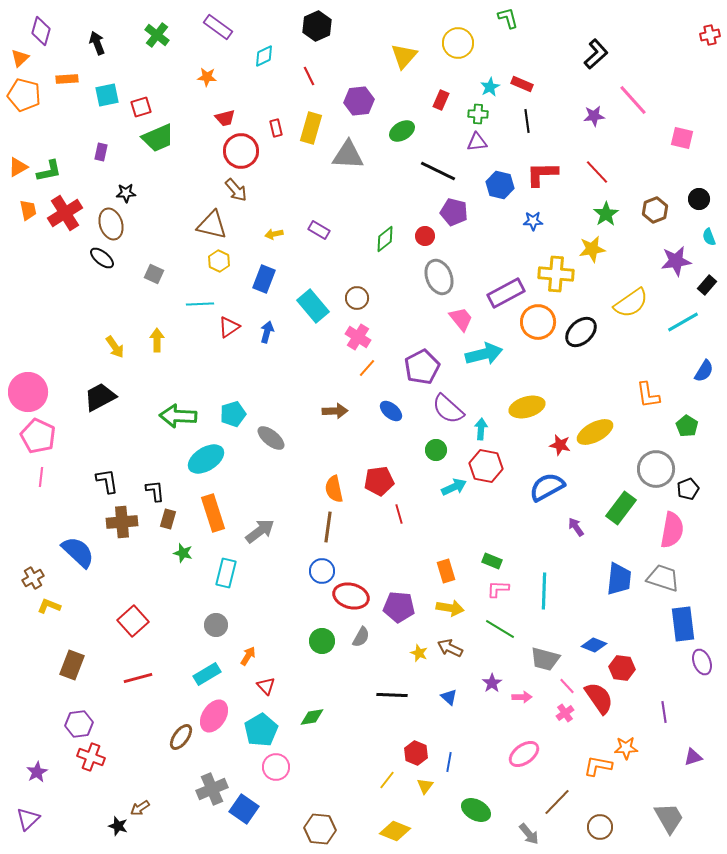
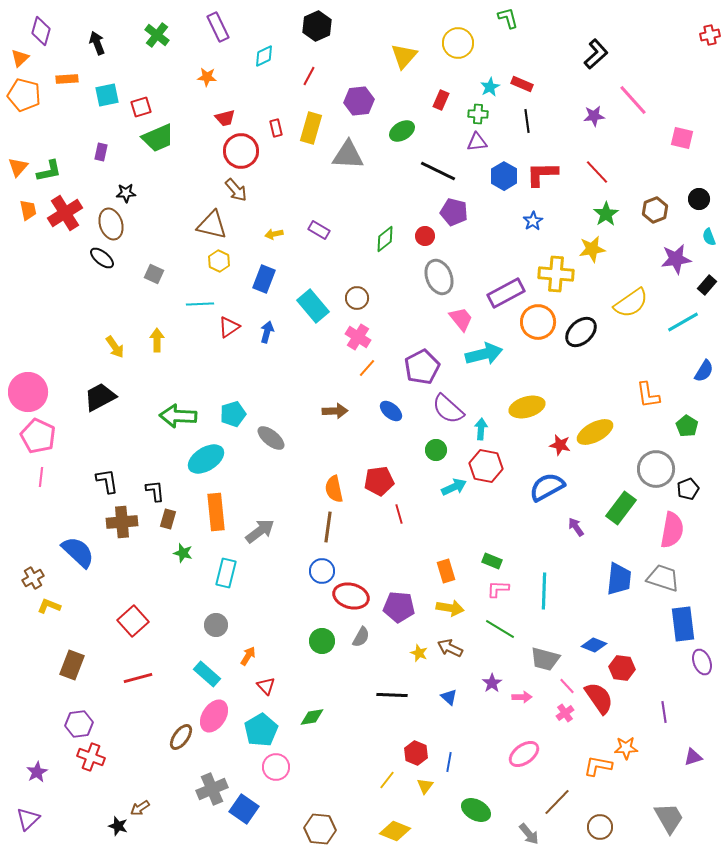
purple rectangle at (218, 27): rotated 28 degrees clockwise
red line at (309, 76): rotated 54 degrees clockwise
orange triangle at (18, 167): rotated 20 degrees counterclockwise
blue hexagon at (500, 185): moved 4 px right, 9 px up; rotated 16 degrees clockwise
blue star at (533, 221): rotated 30 degrees counterclockwise
purple star at (676, 261): moved 2 px up
orange rectangle at (213, 513): moved 3 px right, 1 px up; rotated 12 degrees clockwise
cyan rectangle at (207, 674): rotated 72 degrees clockwise
